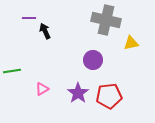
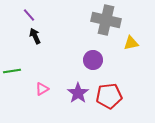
purple line: moved 3 px up; rotated 48 degrees clockwise
black arrow: moved 10 px left, 5 px down
